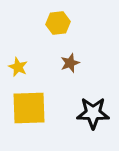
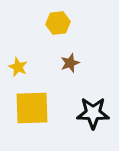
yellow square: moved 3 px right
